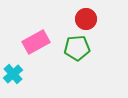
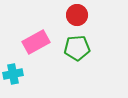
red circle: moved 9 px left, 4 px up
cyan cross: rotated 30 degrees clockwise
